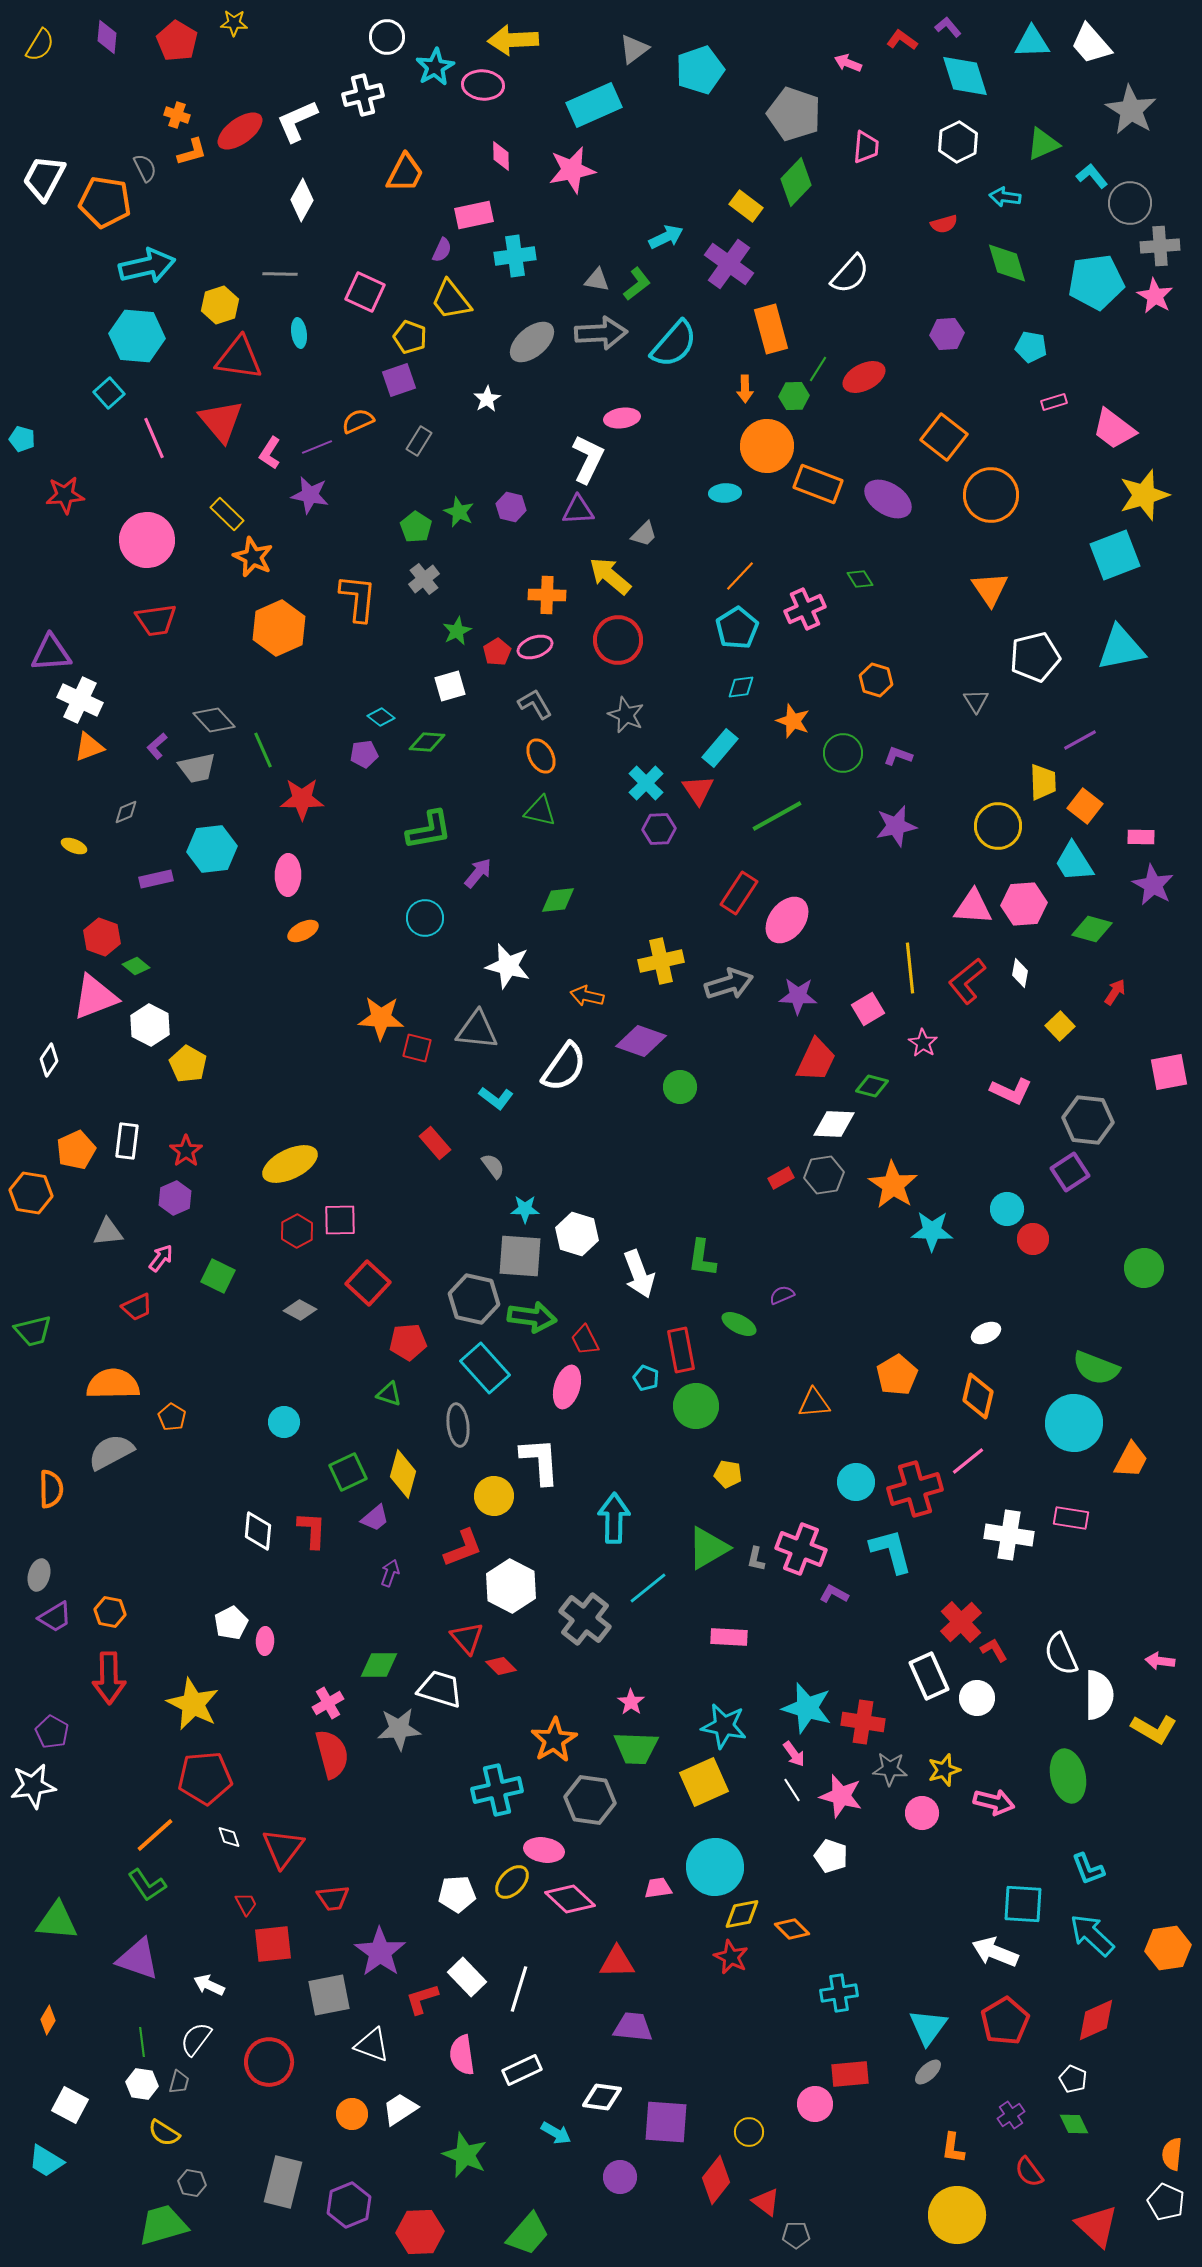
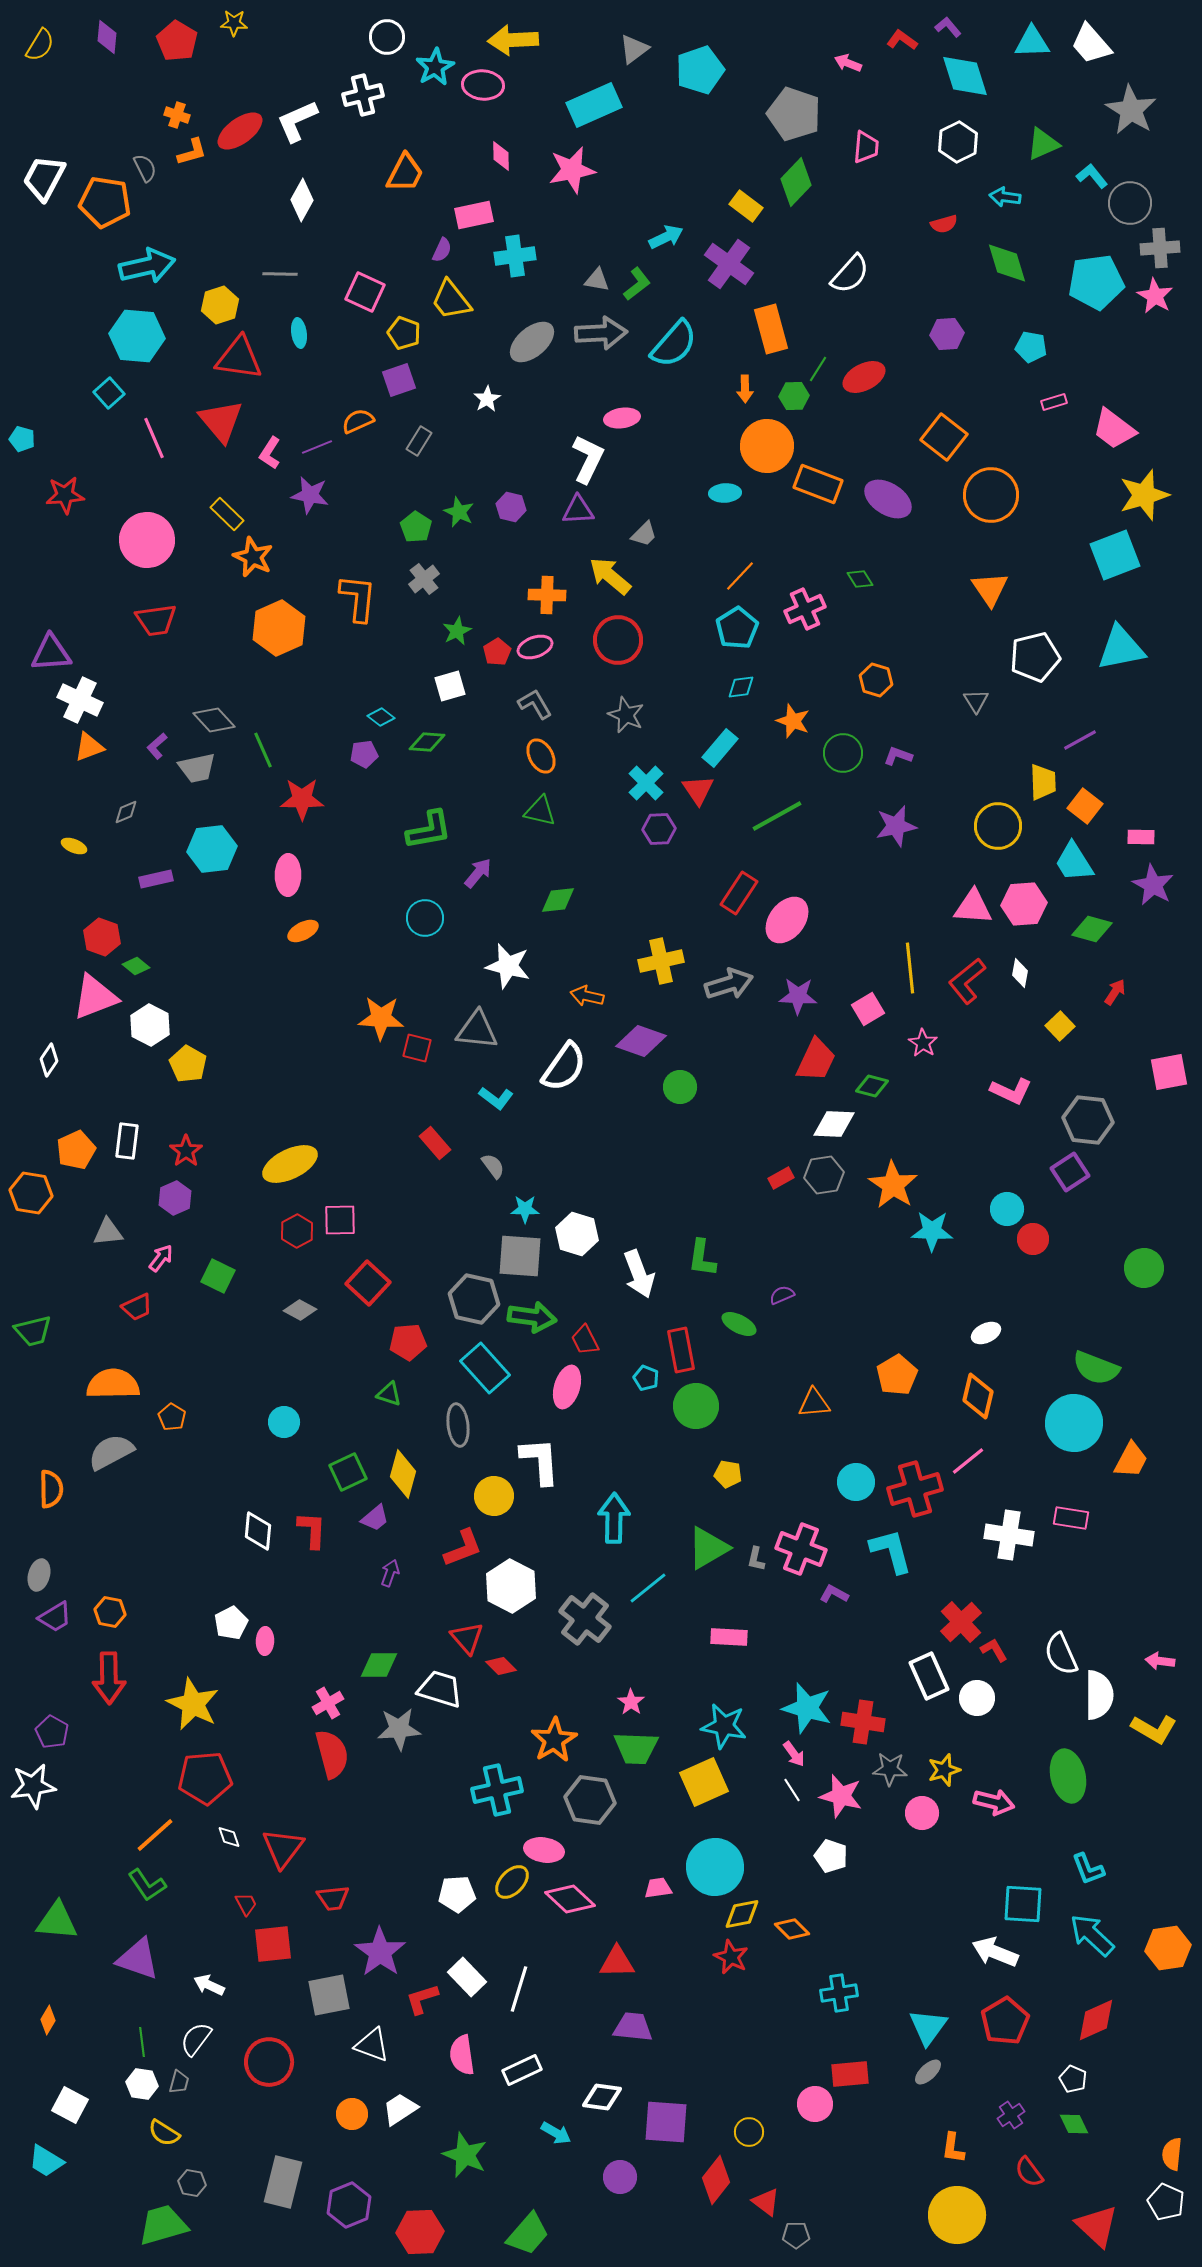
gray cross at (1160, 246): moved 2 px down
yellow pentagon at (410, 337): moved 6 px left, 4 px up
